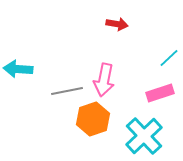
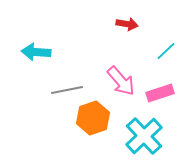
red arrow: moved 10 px right
cyan line: moved 3 px left, 7 px up
cyan arrow: moved 18 px right, 17 px up
pink arrow: moved 17 px right, 1 px down; rotated 52 degrees counterclockwise
gray line: moved 1 px up
orange hexagon: moved 1 px up
